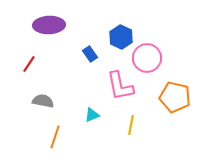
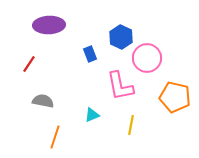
blue rectangle: rotated 14 degrees clockwise
